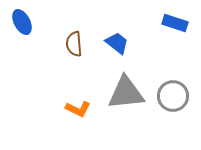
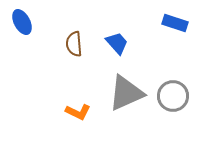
blue trapezoid: rotated 10 degrees clockwise
gray triangle: rotated 18 degrees counterclockwise
orange L-shape: moved 3 px down
